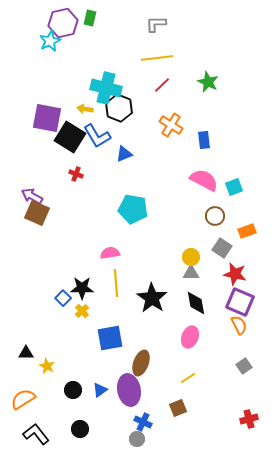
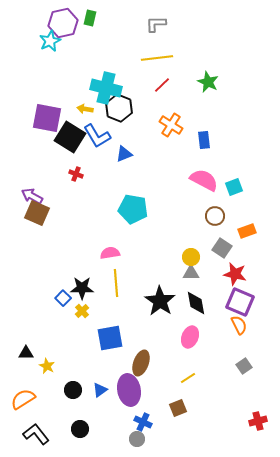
black star at (152, 298): moved 8 px right, 3 px down
red cross at (249, 419): moved 9 px right, 2 px down
